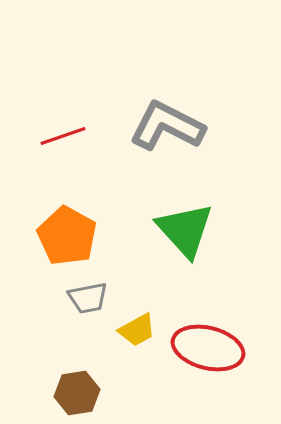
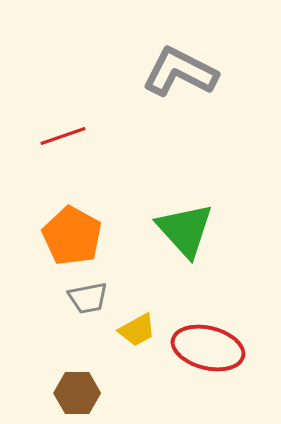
gray L-shape: moved 13 px right, 54 px up
orange pentagon: moved 5 px right
brown hexagon: rotated 9 degrees clockwise
